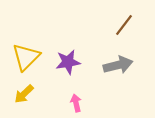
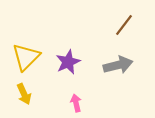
purple star: rotated 15 degrees counterclockwise
yellow arrow: rotated 70 degrees counterclockwise
